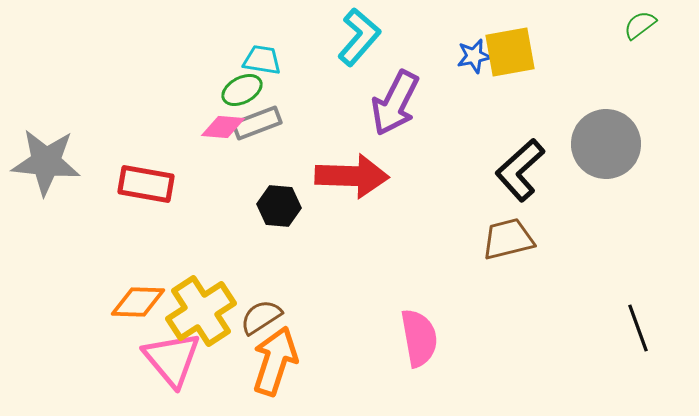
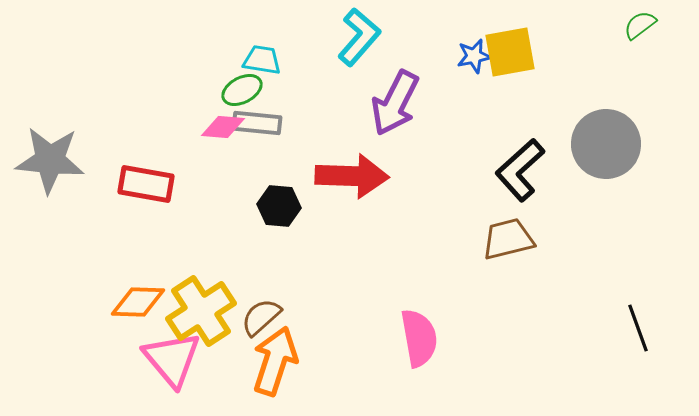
gray rectangle: rotated 27 degrees clockwise
gray star: moved 4 px right, 2 px up
brown semicircle: rotated 9 degrees counterclockwise
